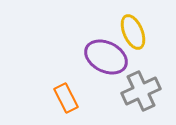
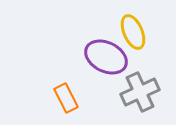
gray cross: moved 1 px left, 1 px down
